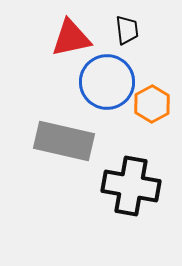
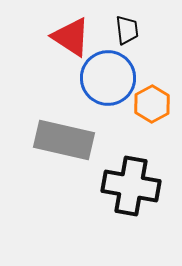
red triangle: moved 1 px up; rotated 45 degrees clockwise
blue circle: moved 1 px right, 4 px up
gray rectangle: moved 1 px up
